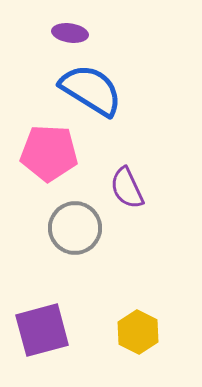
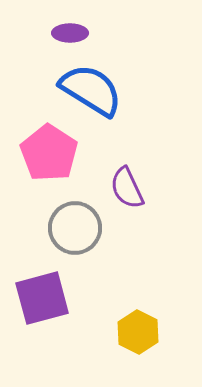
purple ellipse: rotated 8 degrees counterclockwise
pink pentagon: rotated 30 degrees clockwise
purple square: moved 32 px up
